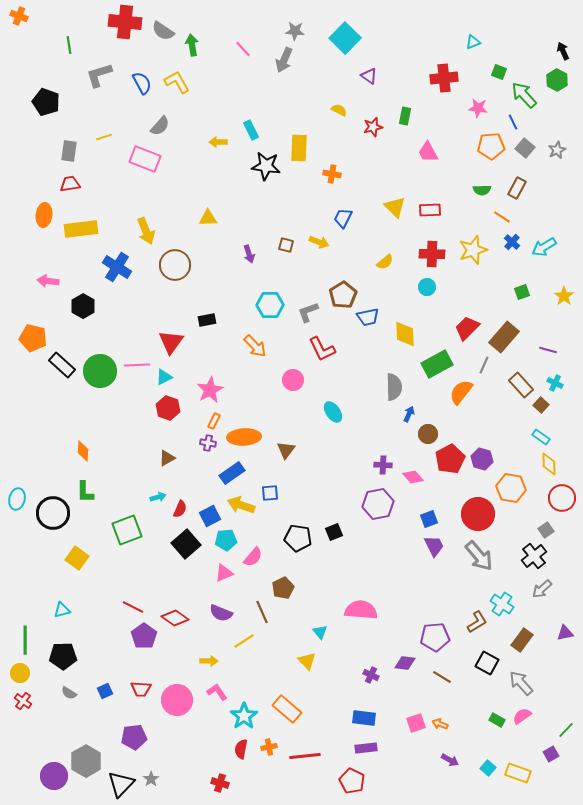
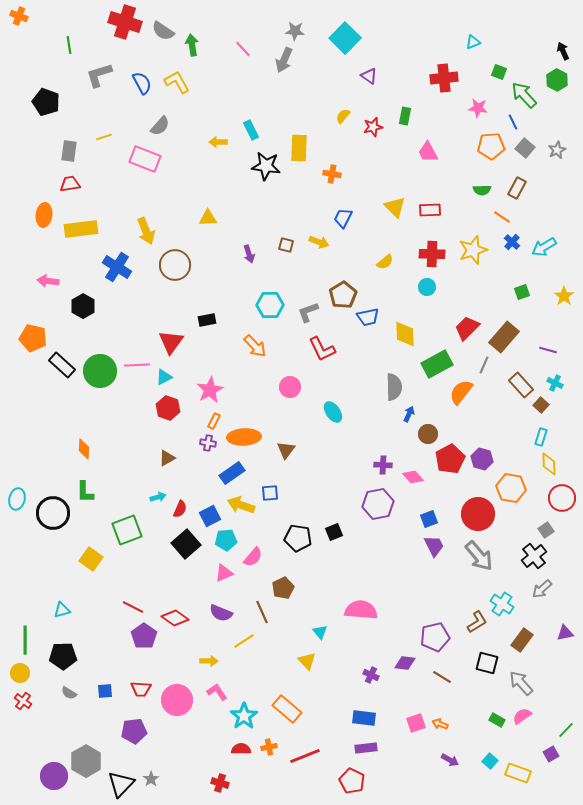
red cross at (125, 22): rotated 12 degrees clockwise
yellow semicircle at (339, 110): moved 4 px right, 6 px down; rotated 77 degrees counterclockwise
pink circle at (293, 380): moved 3 px left, 7 px down
cyan rectangle at (541, 437): rotated 72 degrees clockwise
orange diamond at (83, 451): moved 1 px right, 2 px up
yellow square at (77, 558): moved 14 px right, 1 px down
purple pentagon at (435, 637): rotated 8 degrees counterclockwise
black square at (487, 663): rotated 15 degrees counterclockwise
blue square at (105, 691): rotated 21 degrees clockwise
purple pentagon at (134, 737): moved 6 px up
red semicircle at (241, 749): rotated 78 degrees clockwise
red line at (305, 756): rotated 16 degrees counterclockwise
cyan square at (488, 768): moved 2 px right, 7 px up
